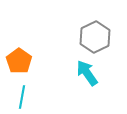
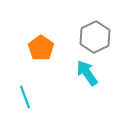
orange pentagon: moved 22 px right, 13 px up
cyan line: moved 3 px right; rotated 30 degrees counterclockwise
